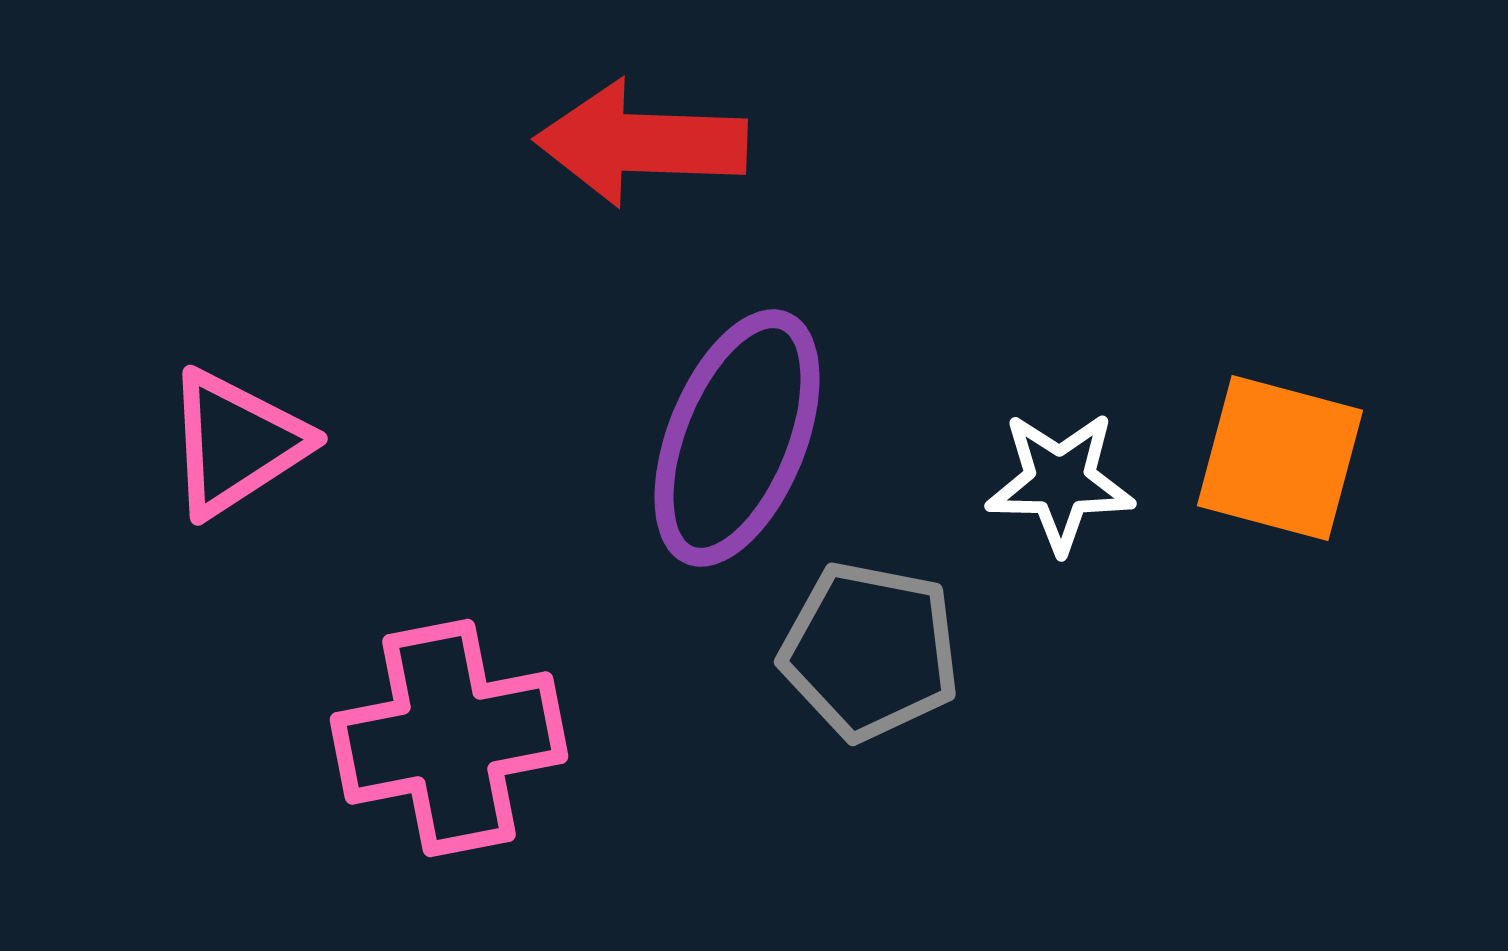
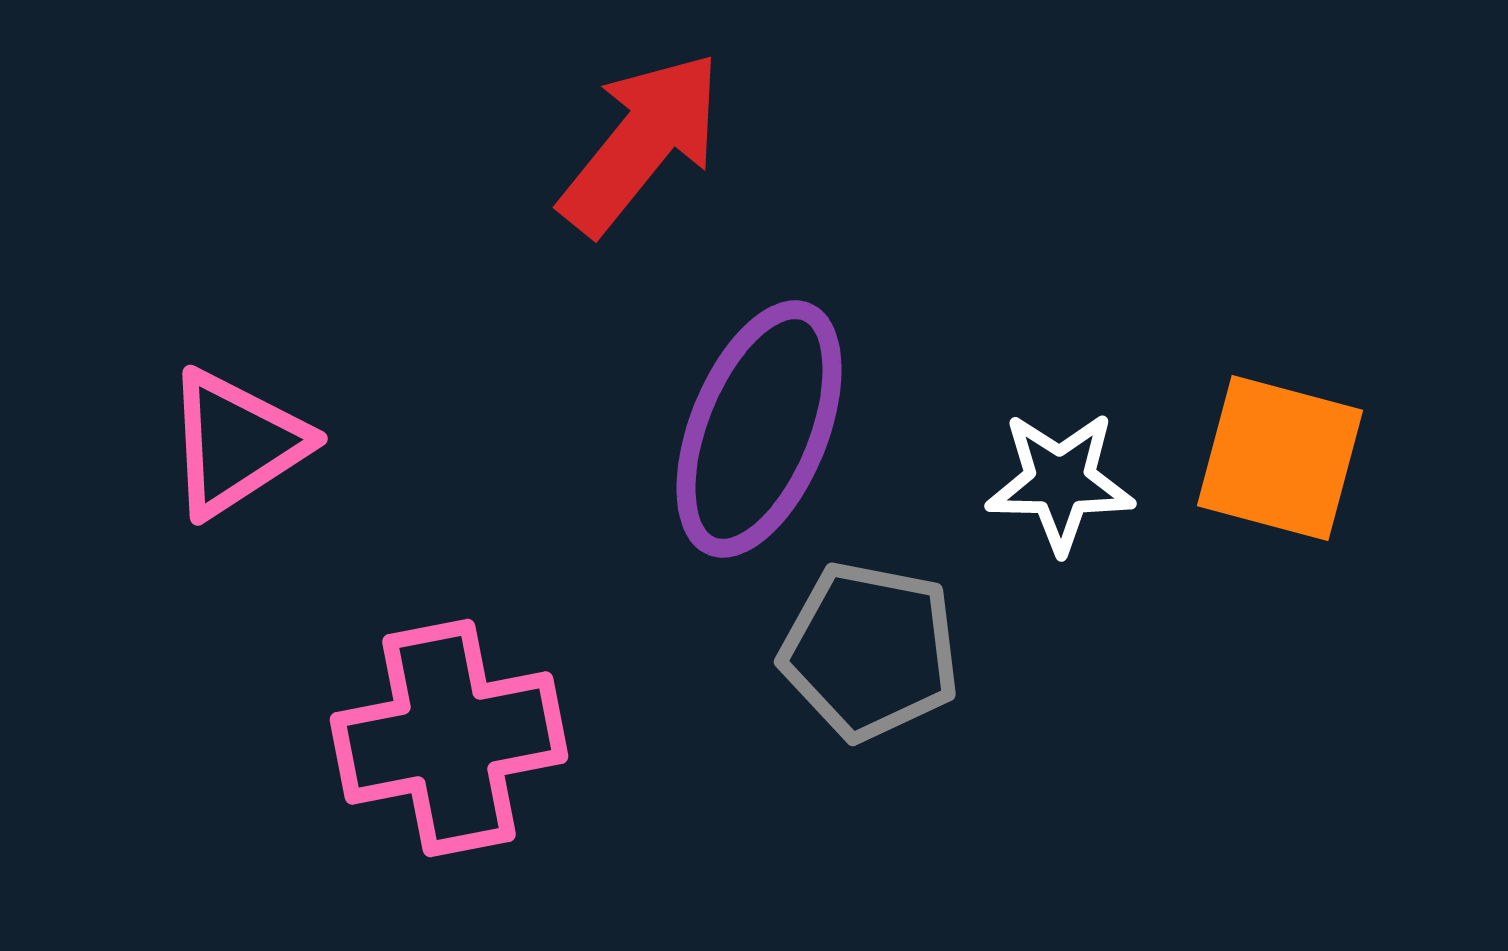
red arrow: rotated 127 degrees clockwise
purple ellipse: moved 22 px right, 9 px up
